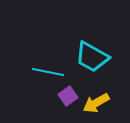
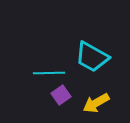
cyan line: moved 1 px right, 1 px down; rotated 12 degrees counterclockwise
purple square: moved 7 px left, 1 px up
